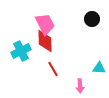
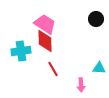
black circle: moved 4 px right
pink trapezoid: rotated 30 degrees counterclockwise
cyan cross: rotated 18 degrees clockwise
pink arrow: moved 1 px right, 1 px up
